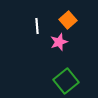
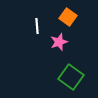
orange square: moved 3 px up; rotated 12 degrees counterclockwise
green square: moved 5 px right, 4 px up; rotated 15 degrees counterclockwise
